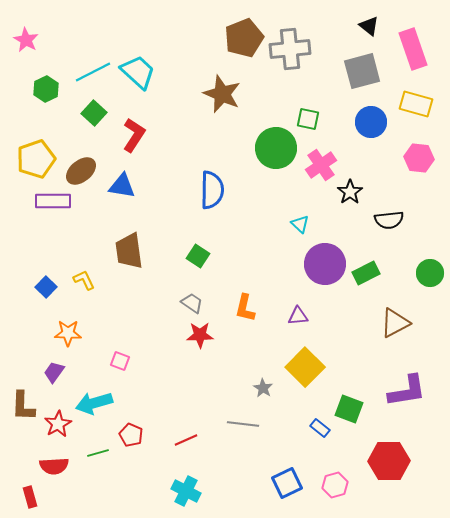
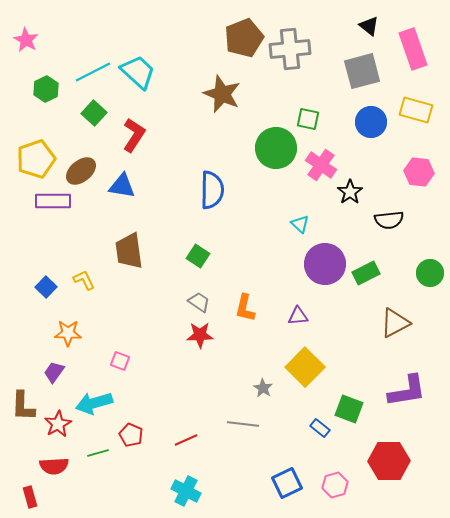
yellow rectangle at (416, 104): moved 6 px down
pink hexagon at (419, 158): moved 14 px down
pink cross at (321, 165): rotated 20 degrees counterclockwise
gray trapezoid at (192, 303): moved 7 px right, 1 px up
